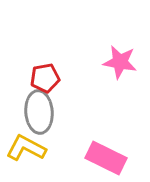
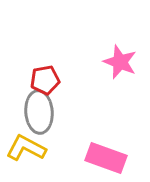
pink star: rotated 12 degrees clockwise
red pentagon: moved 2 px down
pink rectangle: rotated 6 degrees counterclockwise
